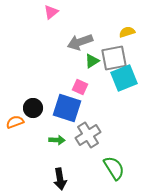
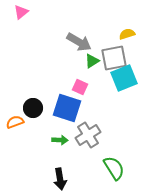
pink triangle: moved 30 px left
yellow semicircle: moved 2 px down
gray arrow: moved 1 px left; rotated 130 degrees counterclockwise
green arrow: moved 3 px right
